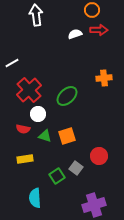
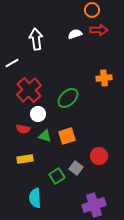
white arrow: moved 24 px down
green ellipse: moved 1 px right, 2 px down
